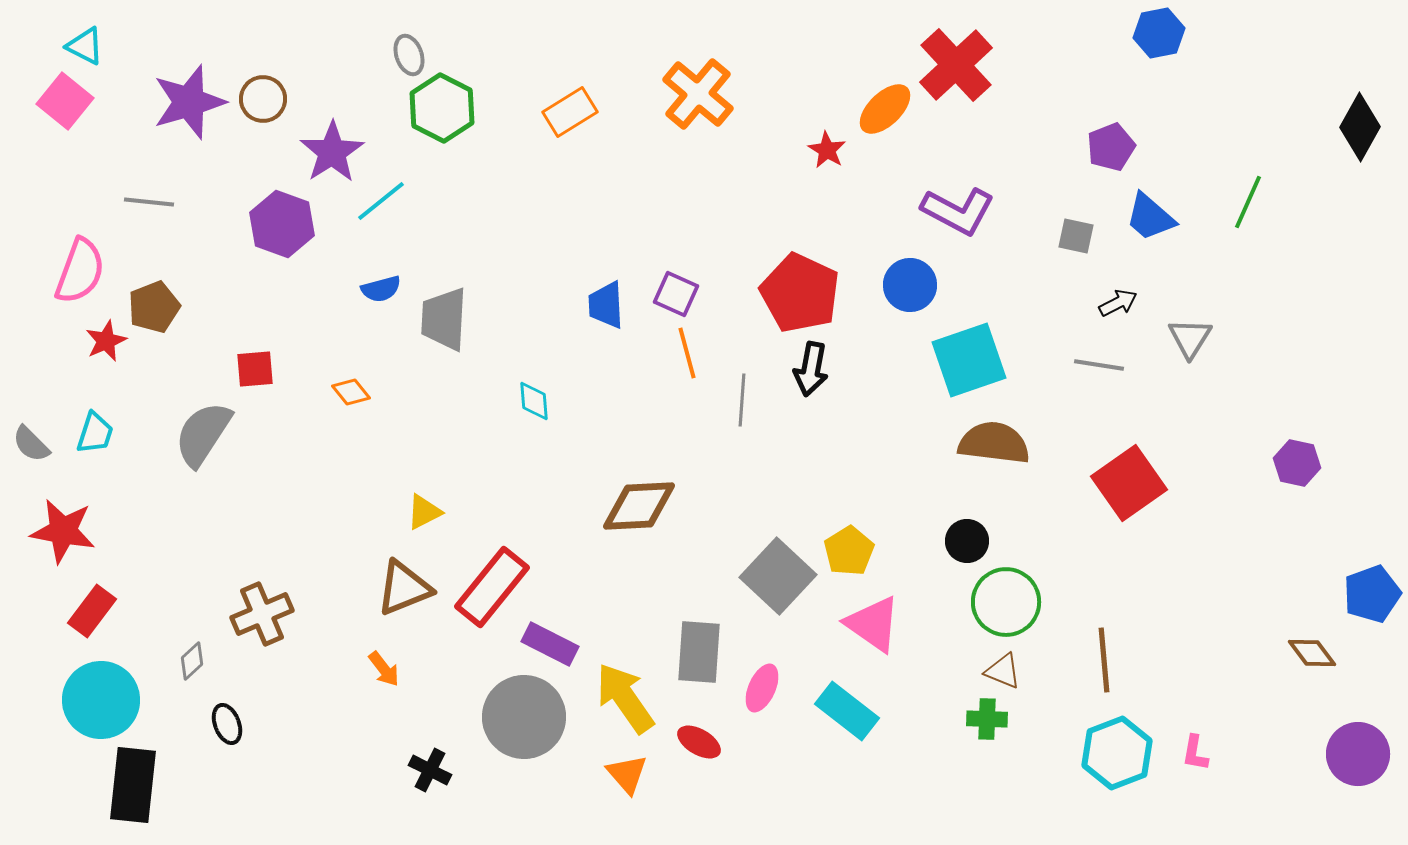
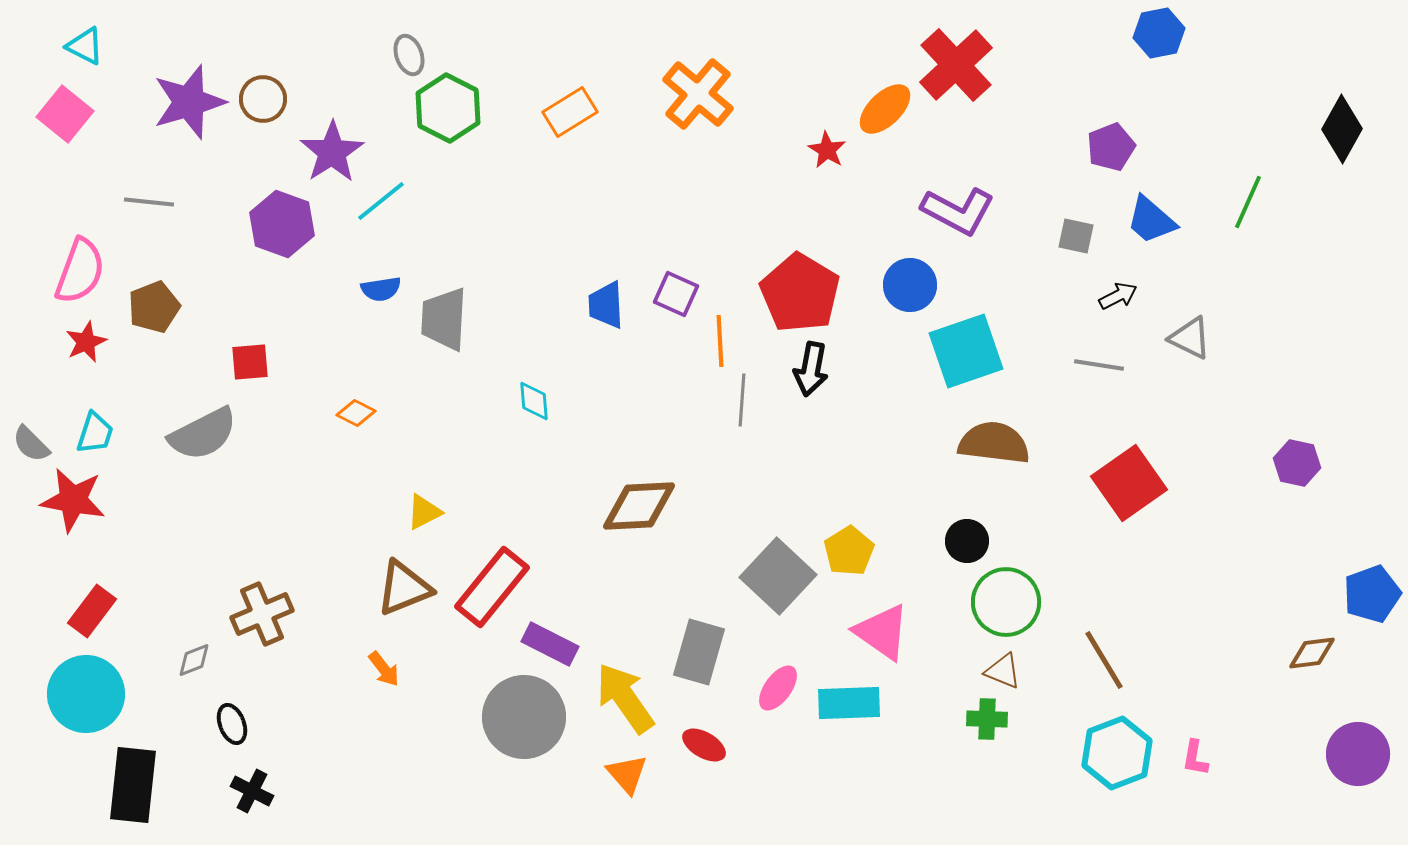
pink square at (65, 101): moved 13 px down
green hexagon at (442, 108): moved 6 px right
black diamond at (1360, 127): moved 18 px left, 2 px down
blue trapezoid at (1150, 217): moved 1 px right, 3 px down
blue semicircle at (381, 289): rotated 6 degrees clockwise
red pentagon at (800, 293): rotated 6 degrees clockwise
black arrow at (1118, 303): moved 7 px up
gray triangle at (1190, 338): rotated 36 degrees counterclockwise
red star at (106, 341): moved 20 px left, 1 px down
orange line at (687, 353): moved 33 px right, 12 px up; rotated 12 degrees clockwise
cyan square at (969, 360): moved 3 px left, 9 px up
red square at (255, 369): moved 5 px left, 7 px up
orange diamond at (351, 392): moved 5 px right, 21 px down; rotated 24 degrees counterclockwise
gray semicircle at (203, 434): rotated 150 degrees counterclockwise
red star at (63, 531): moved 10 px right, 31 px up
pink triangle at (873, 624): moved 9 px right, 8 px down
gray rectangle at (699, 652): rotated 12 degrees clockwise
brown diamond at (1312, 653): rotated 60 degrees counterclockwise
brown line at (1104, 660): rotated 26 degrees counterclockwise
gray diamond at (192, 661): moved 2 px right, 1 px up; rotated 21 degrees clockwise
pink ellipse at (762, 688): moved 16 px right; rotated 12 degrees clockwise
cyan circle at (101, 700): moved 15 px left, 6 px up
cyan rectangle at (847, 711): moved 2 px right, 8 px up; rotated 40 degrees counterclockwise
black ellipse at (227, 724): moved 5 px right
red ellipse at (699, 742): moved 5 px right, 3 px down
pink L-shape at (1195, 753): moved 5 px down
black cross at (430, 770): moved 178 px left, 21 px down
